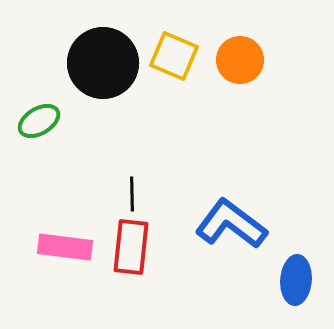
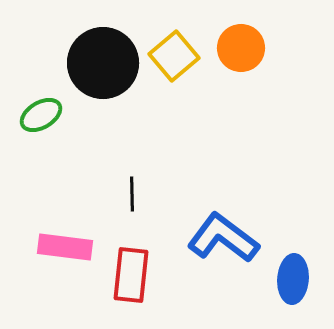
yellow square: rotated 27 degrees clockwise
orange circle: moved 1 px right, 12 px up
green ellipse: moved 2 px right, 6 px up
blue L-shape: moved 8 px left, 14 px down
red rectangle: moved 28 px down
blue ellipse: moved 3 px left, 1 px up
